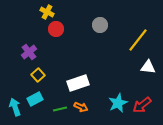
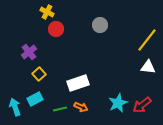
yellow line: moved 9 px right
yellow square: moved 1 px right, 1 px up
